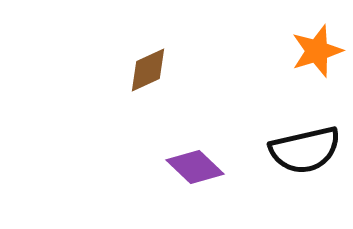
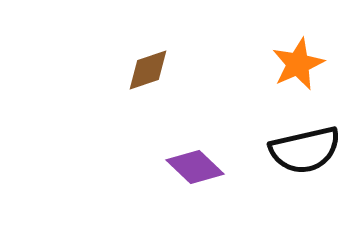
orange star: moved 19 px left, 13 px down; rotated 6 degrees counterclockwise
brown diamond: rotated 6 degrees clockwise
